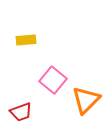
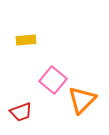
orange triangle: moved 4 px left
